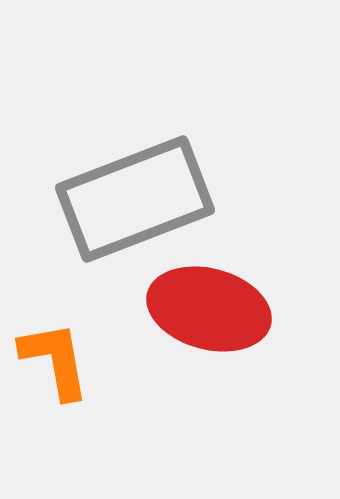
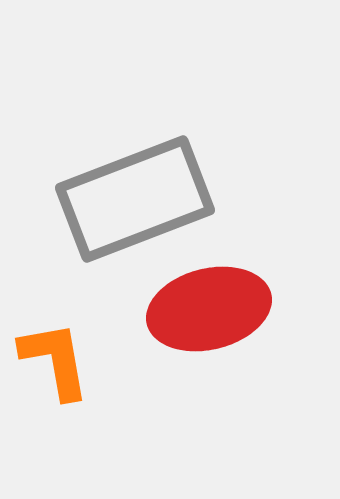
red ellipse: rotated 29 degrees counterclockwise
